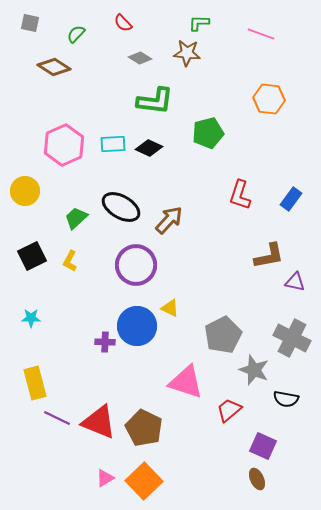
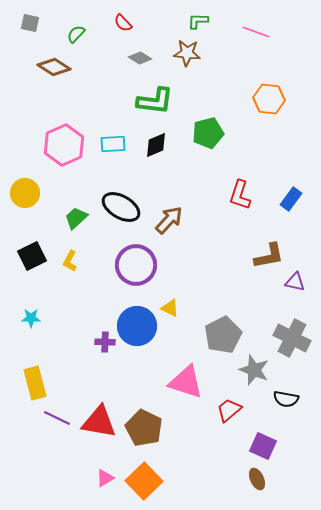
green L-shape at (199, 23): moved 1 px left, 2 px up
pink line at (261, 34): moved 5 px left, 2 px up
black diamond at (149, 148): moved 7 px right, 3 px up; rotated 48 degrees counterclockwise
yellow circle at (25, 191): moved 2 px down
red triangle at (99, 422): rotated 12 degrees counterclockwise
